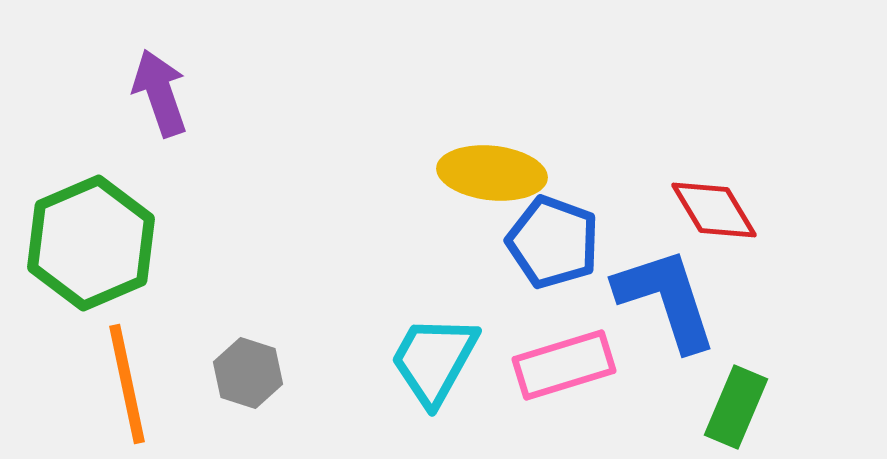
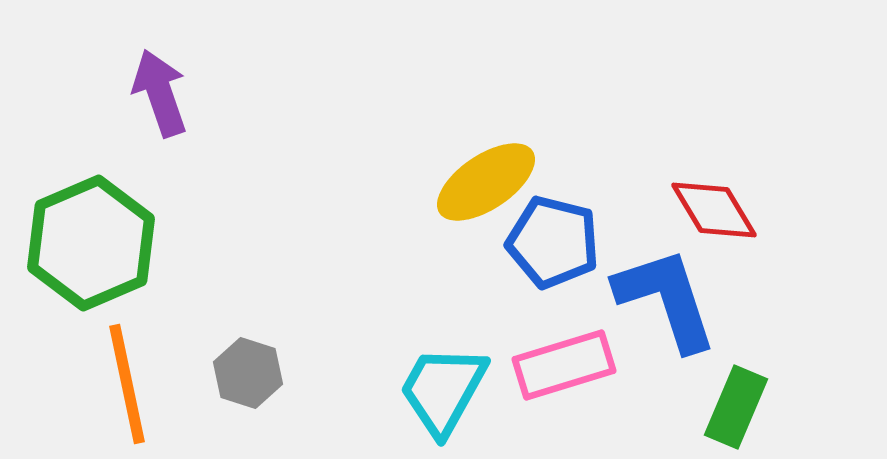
yellow ellipse: moved 6 px left, 9 px down; rotated 40 degrees counterclockwise
blue pentagon: rotated 6 degrees counterclockwise
cyan trapezoid: moved 9 px right, 30 px down
